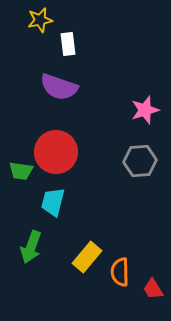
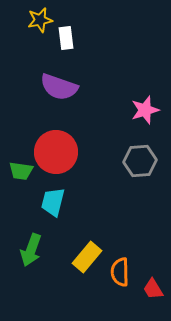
white rectangle: moved 2 px left, 6 px up
green arrow: moved 3 px down
